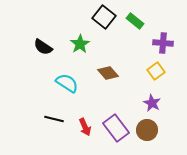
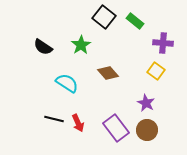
green star: moved 1 px right, 1 px down
yellow square: rotated 18 degrees counterclockwise
purple star: moved 6 px left
red arrow: moved 7 px left, 4 px up
